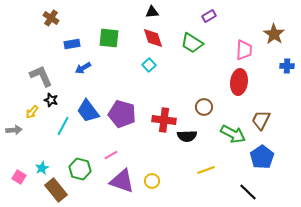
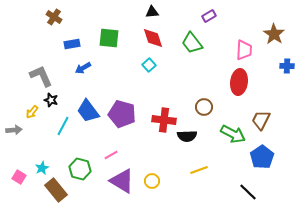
brown cross: moved 3 px right, 1 px up
green trapezoid: rotated 20 degrees clockwise
yellow line: moved 7 px left
purple triangle: rotated 12 degrees clockwise
